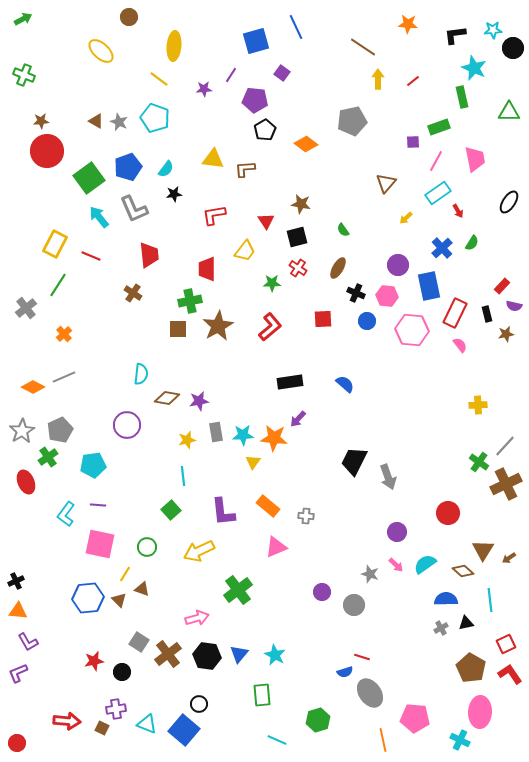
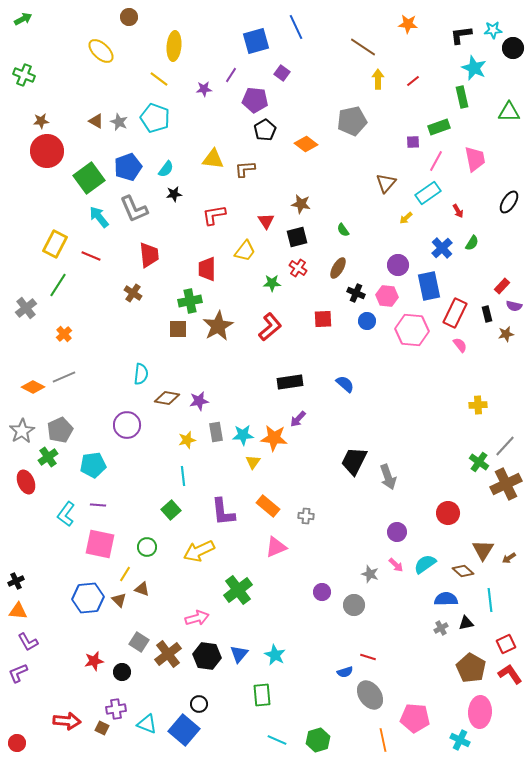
black L-shape at (455, 35): moved 6 px right
cyan rectangle at (438, 193): moved 10 px left
red line at (362, 657): moved 6 px right
gray ellipse at (370, 693): moved 2 px down
green hexagon at (318, 720): moved 20 px down
